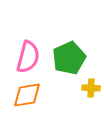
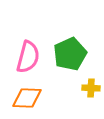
green pentagon: moved 1 px right, 4 px up
orange diamond: moved 3 px down; rotated 12 degrees clockwise
